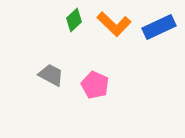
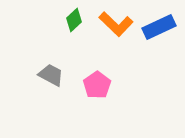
orange L-shape: moved 2 px right
pink pentagon: moved 2 px right; rotated 12 degrees clockwise
